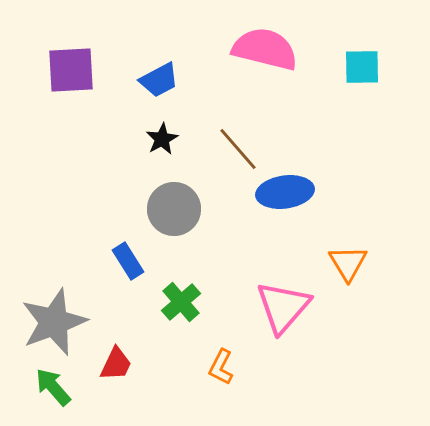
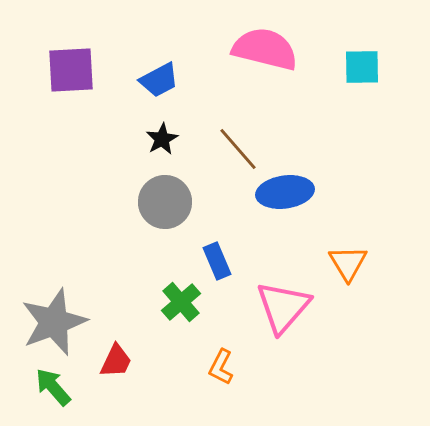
gray circle: moved 9 px left, 7 px up
blue rectangle: moved 89 px right; rotated 9 degrees clockwise
red trapezoid: moved 3 px up
